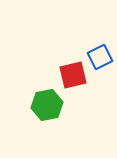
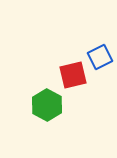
green hexagon: rotated 20 degrees counterclockwise
